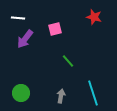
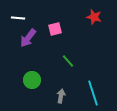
purple arrow: moved 3 px right, 1 px up
green circle: moved 11 px right, 13 px up
